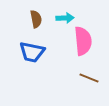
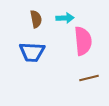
blue trapezoid: rotated 8 degrees counterclockwise
brown line: rotated 36 degrees counterclockwise
